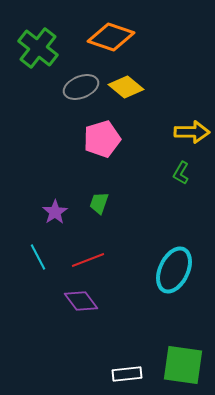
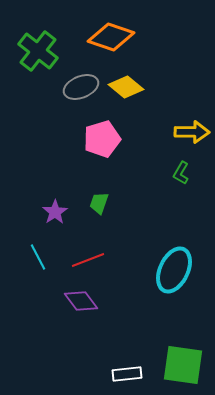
green cross: moved 3 px down
